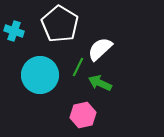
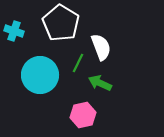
white pentagon: moved 1 px right, 1 px up
white semicircle: moved 1 px right, 2 px up; rotated 112 degrees clockwise
green line: moved 4 px up
